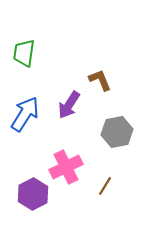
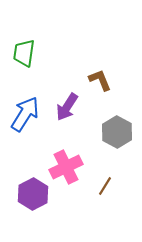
purple arrow: moved 2 px left, 2 px down
gray hexagon: rotated 20 degrees counterclockwise
